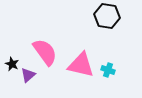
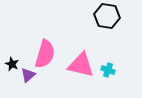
pink semicircle: moved 2 px down; rotated 52 degrees clockwise
